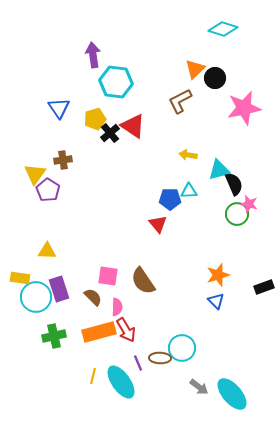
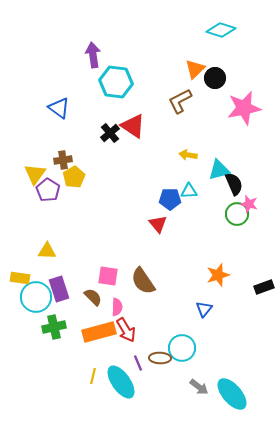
cyan diamond at (223, 29): moved 2 px left, 1 px down
blue triangle at (59, 108): rotated 20 degrees counterclockwise
yellow pentagon at (95, 119): moved 21 px left, 58 px down; rotated 15 degrees counterclockwise
blue triangle at (216, 301): moved 12 px left, 8 px down; rotated 24 degrees clockwise
green cross at (54, 336): moved 9 px up
